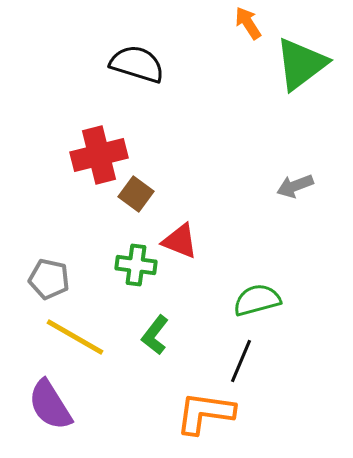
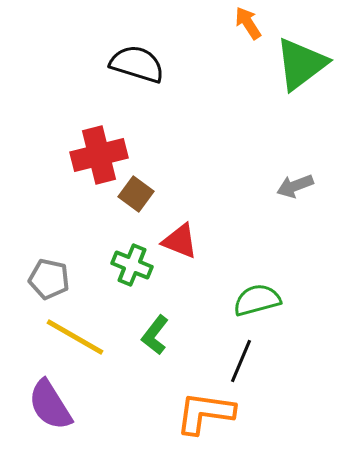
green cross: moved 4 px left; rotated 15 degrees clockwise
